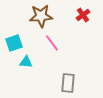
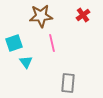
pink line: rotated 24 degrees clockwise
cyan triangle: rotated 48 degrees clockwise
